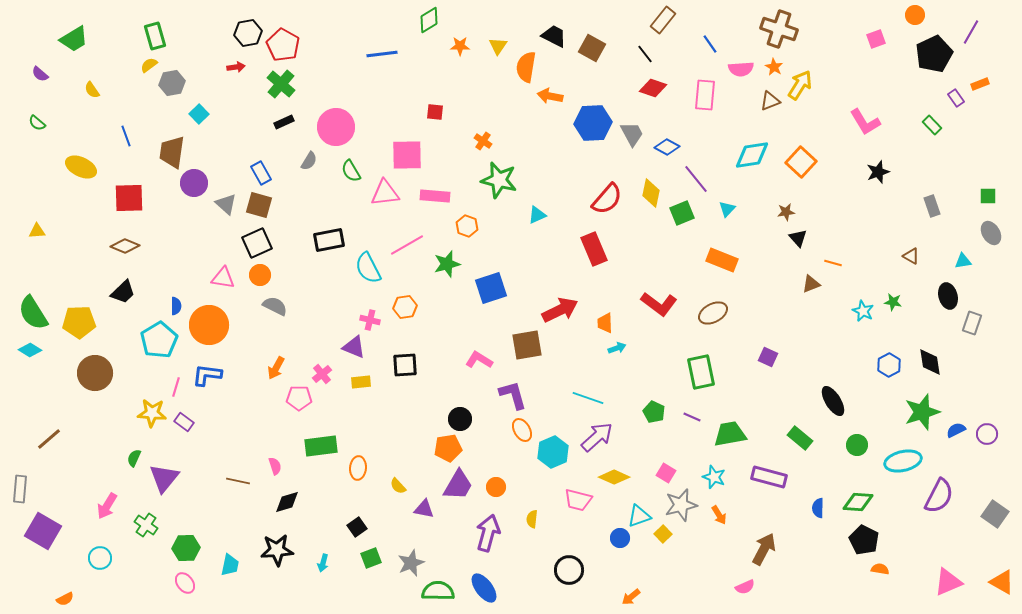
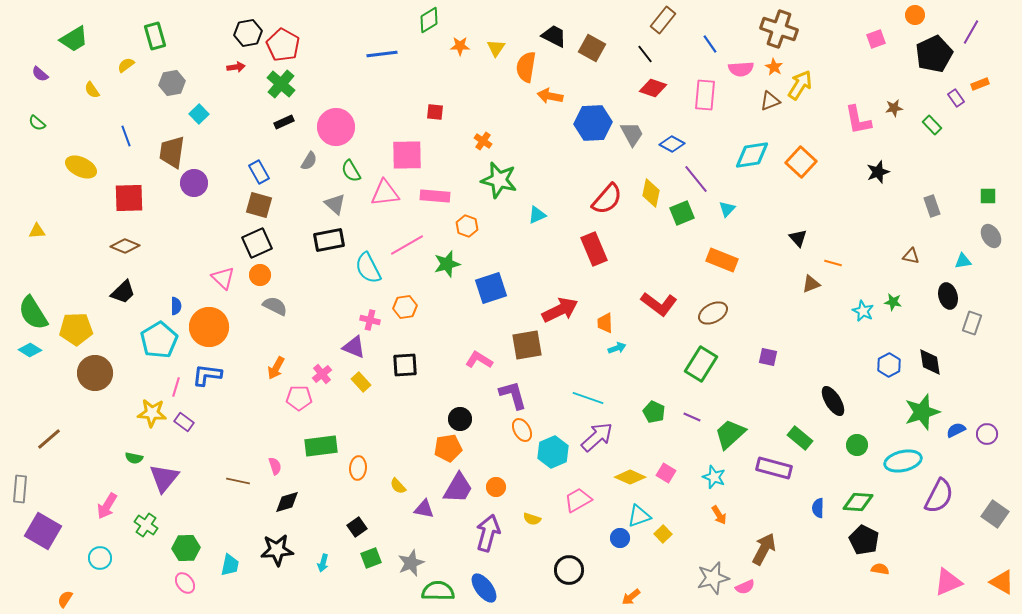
yellow triangle at (498, 46): moved 2 px left, 2 px down
yellow semicircle at (149, 65): moved 23 px left
pink L-shape at (865, 122): moved 7 px left, 2 px up; rotated 20 degrees clockwise
blue diamond at (667, 147): moved 5 px right, 3 px up
blue rectangle at (261, 173): moved 2 px left, 1 px up
gray triangle at (226, 204): moved 109 px right
brown star at (786, 212): moved 108 px right, 104 px up
gray ellipse at (991, 233): moved 3 px down
brown triangle at (911, 256): rotated 18 degrees counterclockwise
pink triangle at (223, 278): rotated 35 degrees clockwise
yellow pentagon at (79, 322): moved 3 px left, 7 px down
orange circle at (209, 325): moved 2 px down
purple square at (768, 357): rotated 12 degrees counterclockwise
green rectangle at (701, 372): moved 8 px up; rotated 44 degrees clockwise
yellow rectangle at (361, 382): rotated 54 degrees clockwise
green trapezoid at (730, 434): rotated 32 degrees counterclockwise
green semicircle at (134, 458): rotated 102 degrees counterclockwise
yellow diamond at (614, 477): moved 16 px right
purple rectangle at (769, 477): moved 5 px right, 9 px up
purple trapezoid at (458, 485): moved 3 px down
pink trapezoid at (578, 500): rotated 136 degrees clockwise
gray star at (681, 505): moved 32 px right, 73 px down
yellow semicircle at (532, 519): rotated 78 degrees counterclockwise
orange semicircle at (65, 599): rotated 150 degrees clockwise
